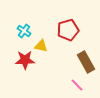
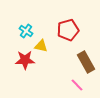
cyan cross: moved 2 px right
